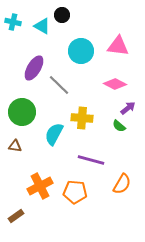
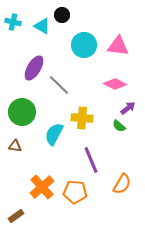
cyan circle: moved 3 px right, 6 px up
purple line: rotated 52 degrees clockwise
orange cross: moved 2 px right, 1 px down; rotated 15 degrees counterclockwise
